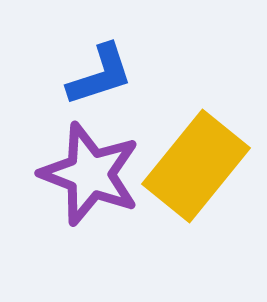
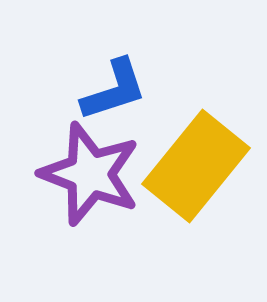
blue L-shape: moved 14 px right, 15 px down
